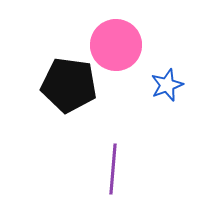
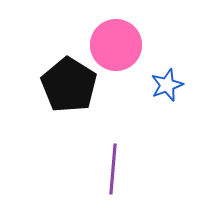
black pentagon: rotated 24 degrees clockwise
